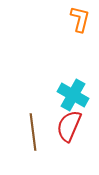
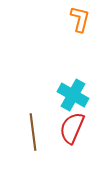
red semicircle: moved 3 px right, 2 px down
